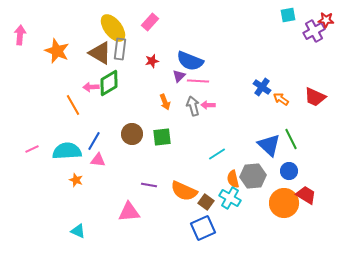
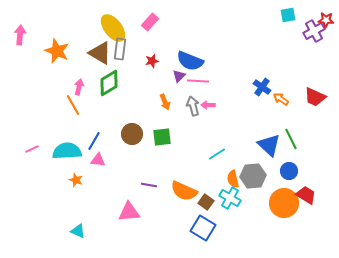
pink arrow at (91, 87): moved 12 px left; rotated 105 degrees clockwise
blue square at (203, 228): rotated 35 degrees counterclockwise
